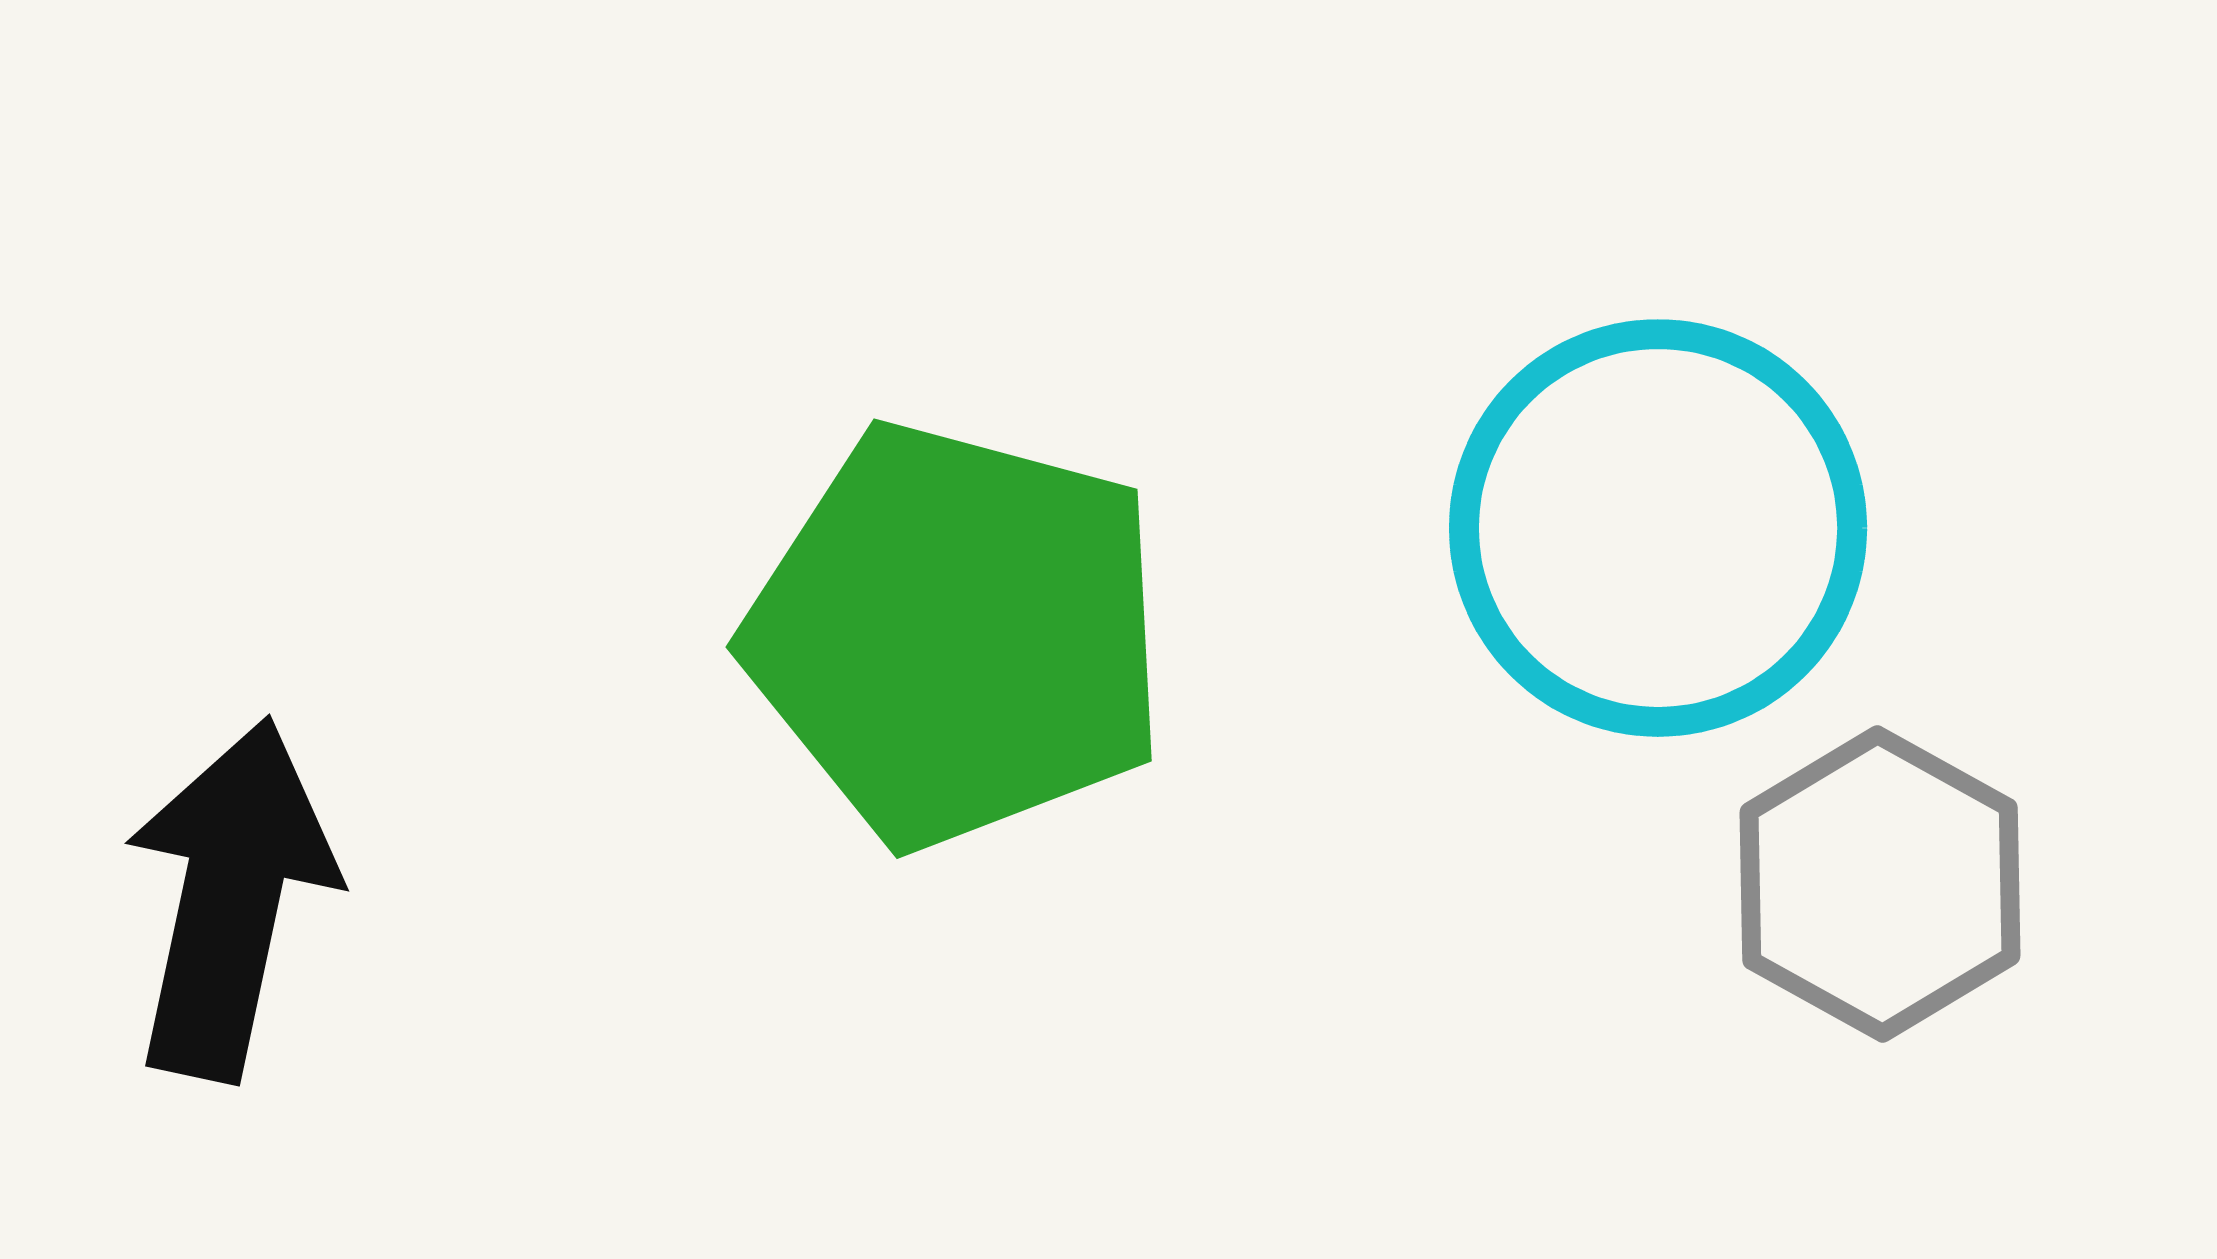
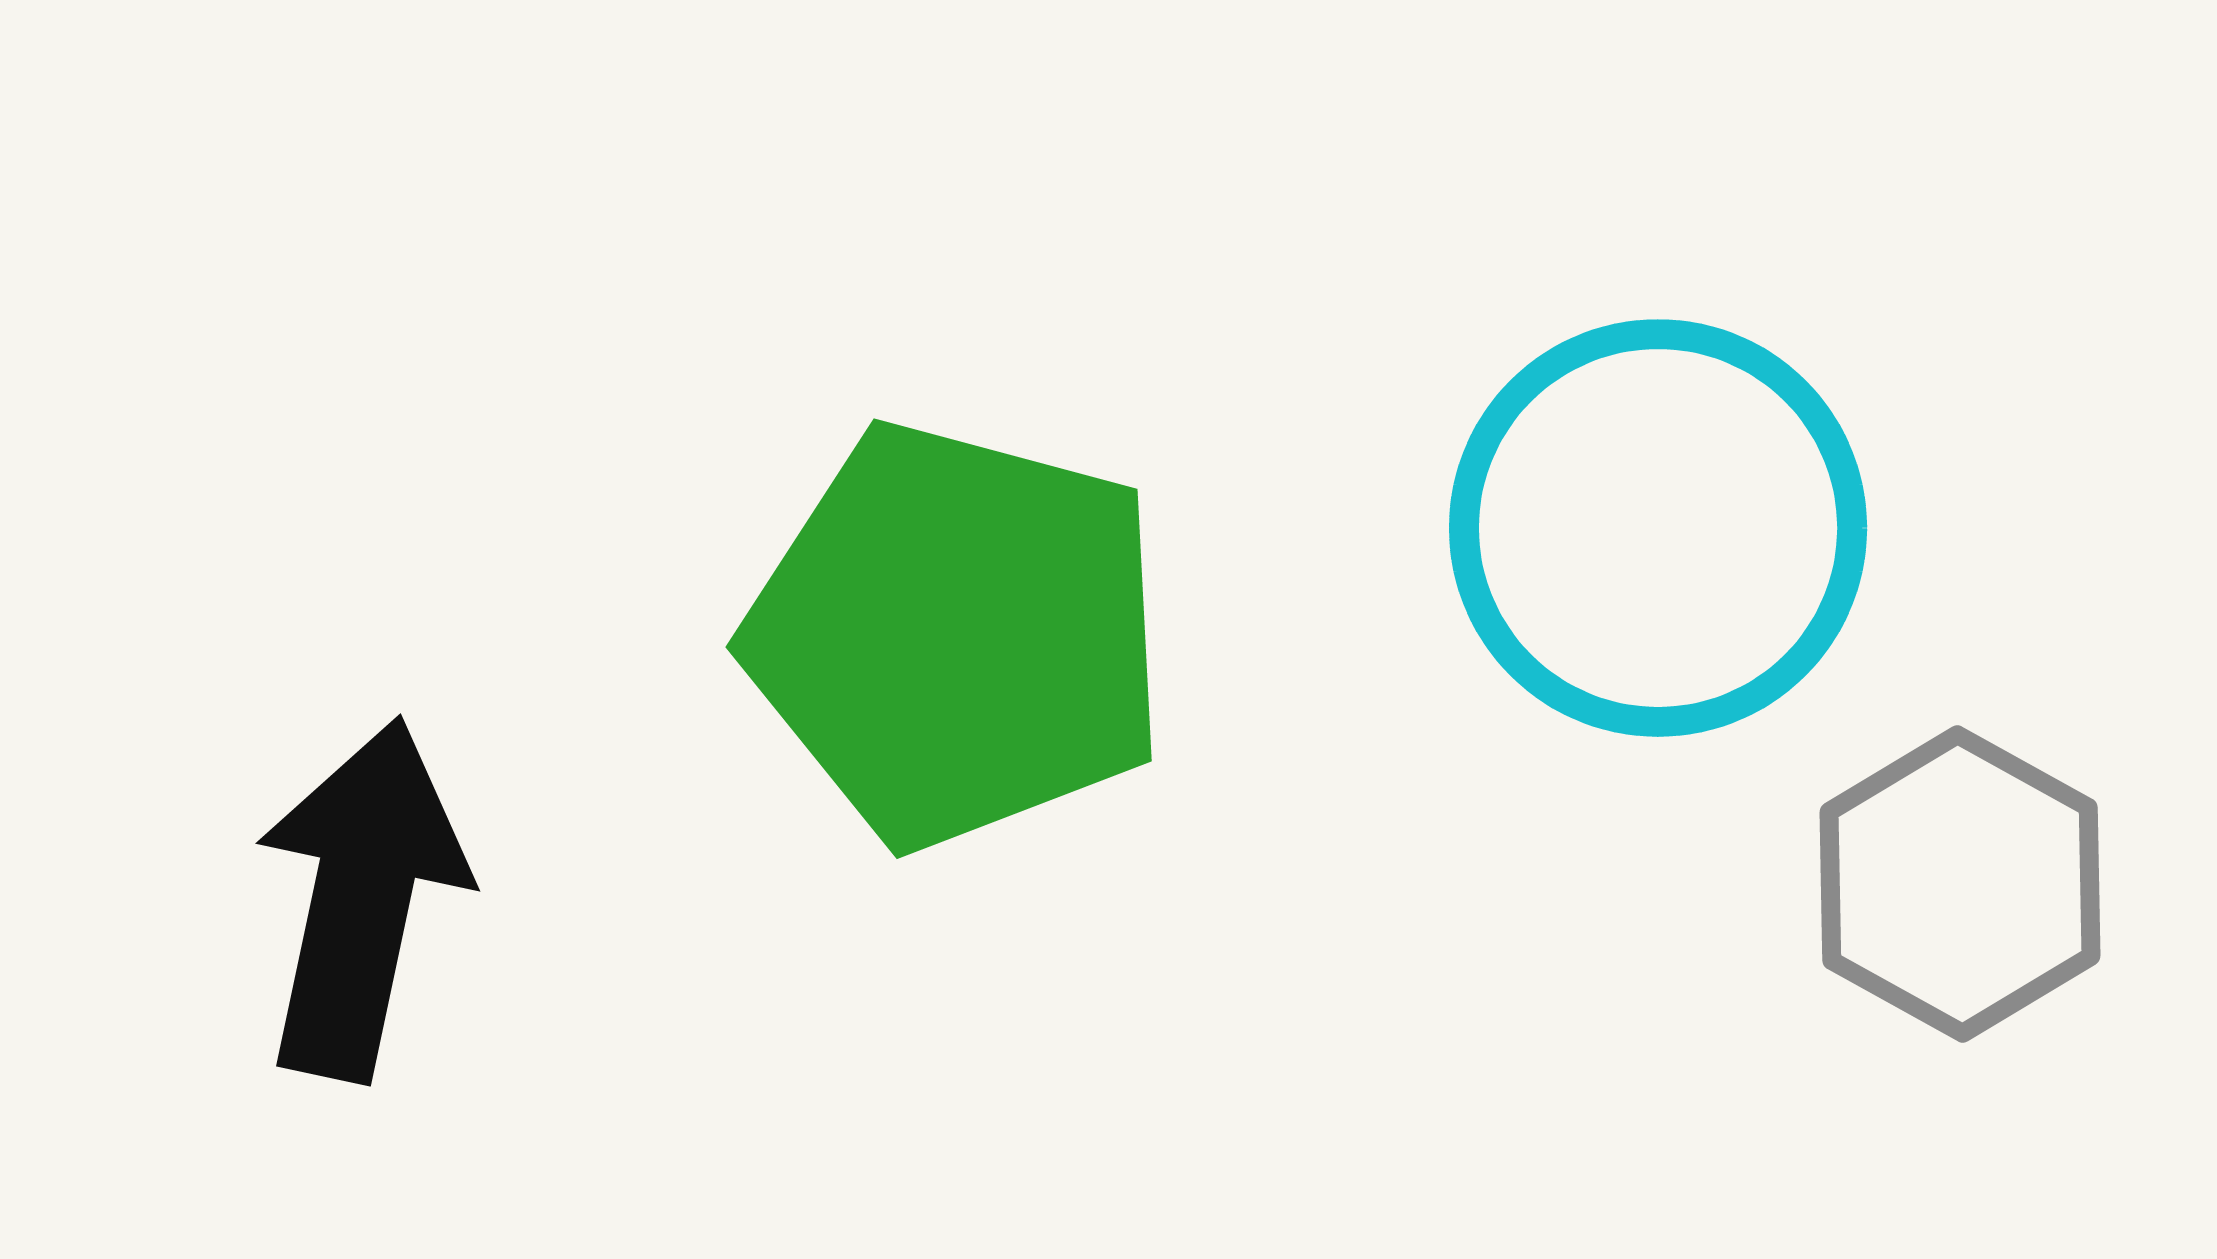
gray hexagon: moved 80 px right
black arrow: moved 131 px right
